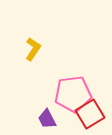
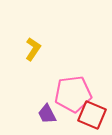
red square: moved 2 px right, 1 px down; rotated 36 degrees counterclockwise
purple trapezoid: moved 5 px up
